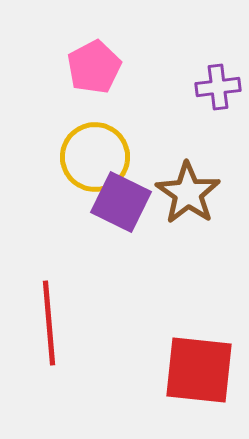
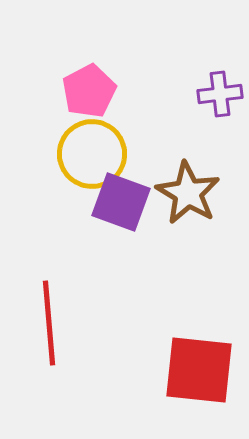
pink pentagon: moved 5 px left, 24 px down
purple cross: moved 2 px right, 7 px down
yellow circle: moved 3 px left, 3 px up
brown star: rotated 4 degrees counterclockwise
purple square: rotated 6 degrees counterclockwise
